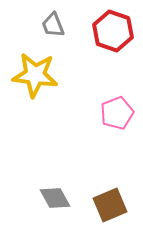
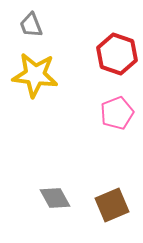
gray trapezoid: moved 22 px left
red hexagon: moved 4 px right, 23 px down
brown square: moved 2 px right
